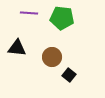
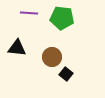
black square: moved 3 px left, 1 px up
